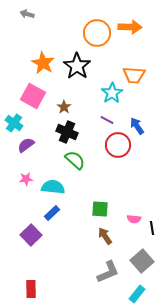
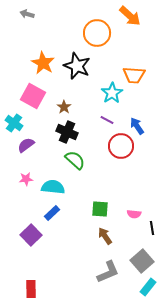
orange arrow: moved 11 px up; rotated 40 degrees clockwise
black star: rotated 12 degrees counterclockwise
red circle: moved 3 px right, 1 px down
pink semicircle: moved 5 px up
cyan rectangle: moved 11 px right, 7 px up
